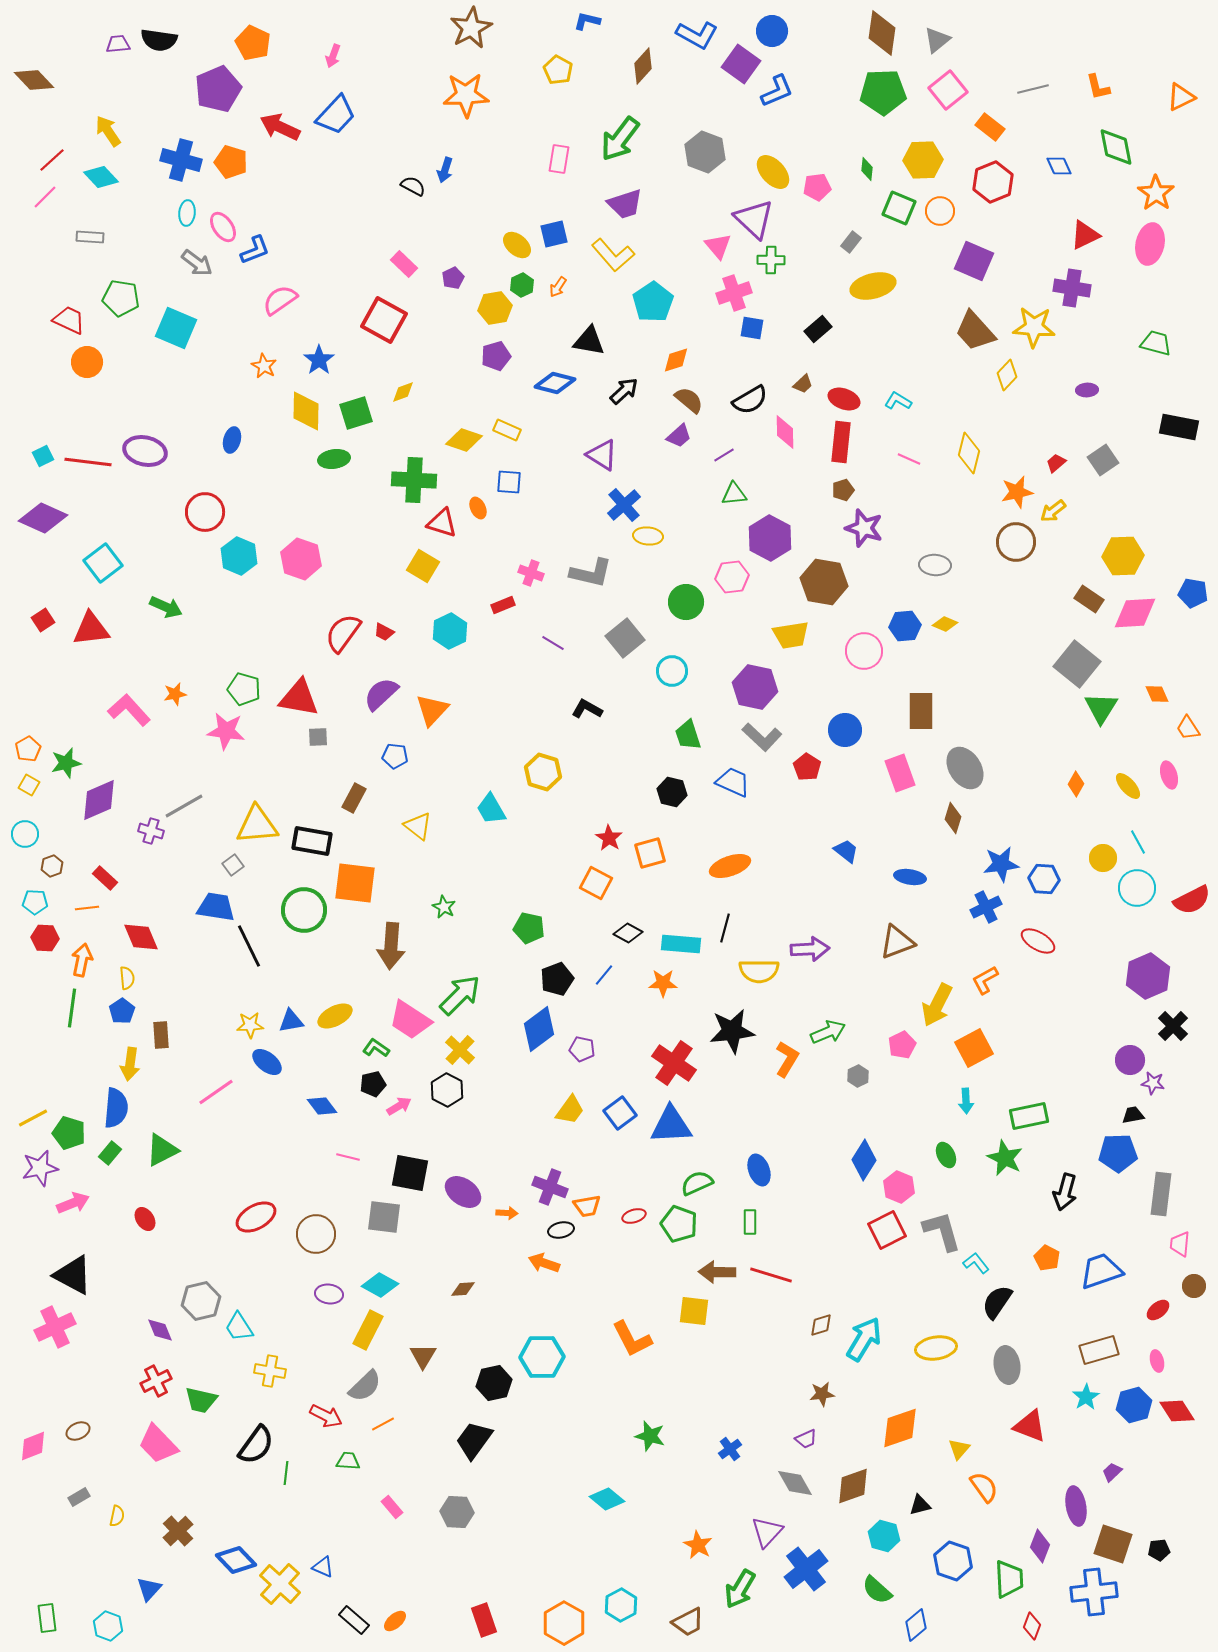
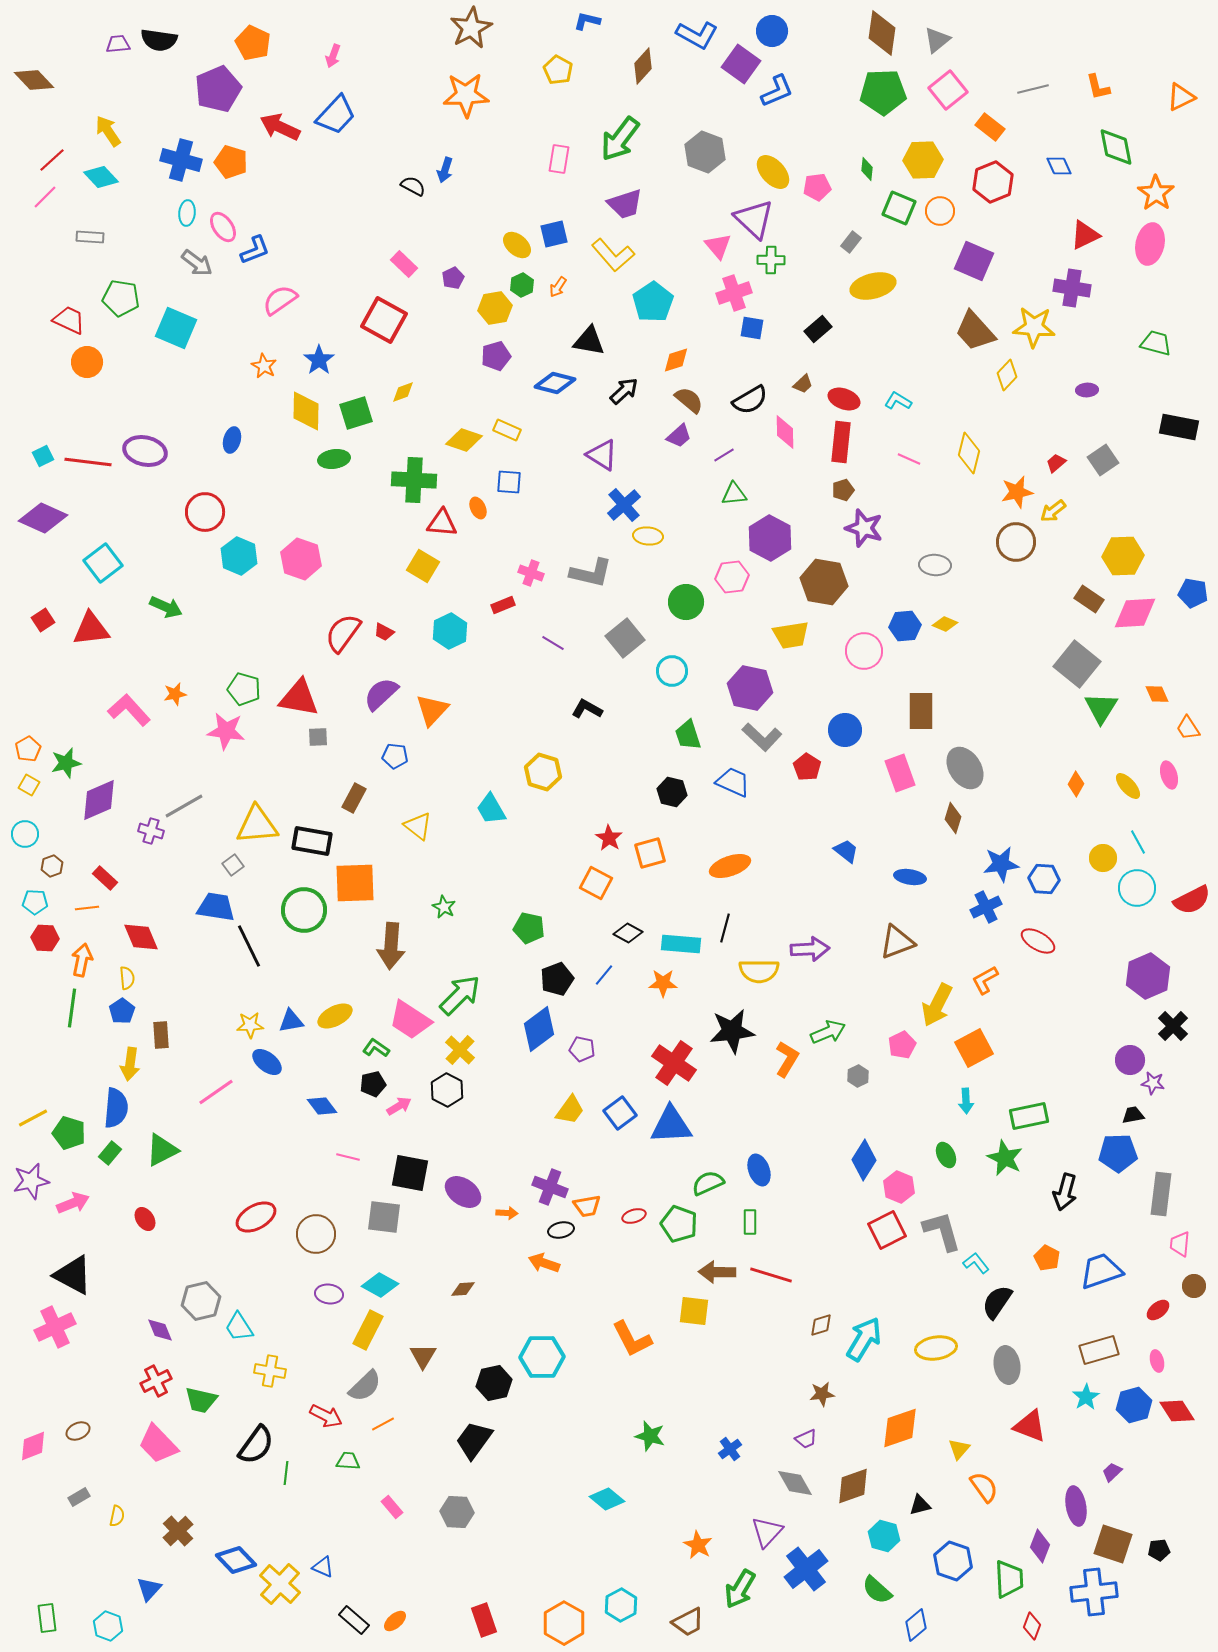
red triangle at (442, 523): rotated 12 degrees counterclockwise
purple hexagon at (755, 687): moved 5 px left, 1 px down
orange square at (355, 883): rotated 9 degrees counterclockwise
purple star at (40, 1168): moved 9 px left, 13 px down
green semicircle at (697, 1183): moved 11 px right
